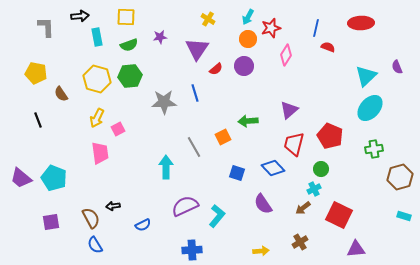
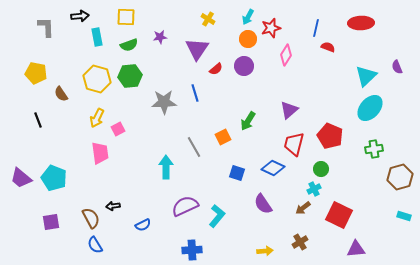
green arrow at (248, 121): rotated 54 degrees counterclockwise
blue diamond at (273, 168): rotated 20 degrees counterclockwise
yellow arrow at (261, 251): moved 4 px right
